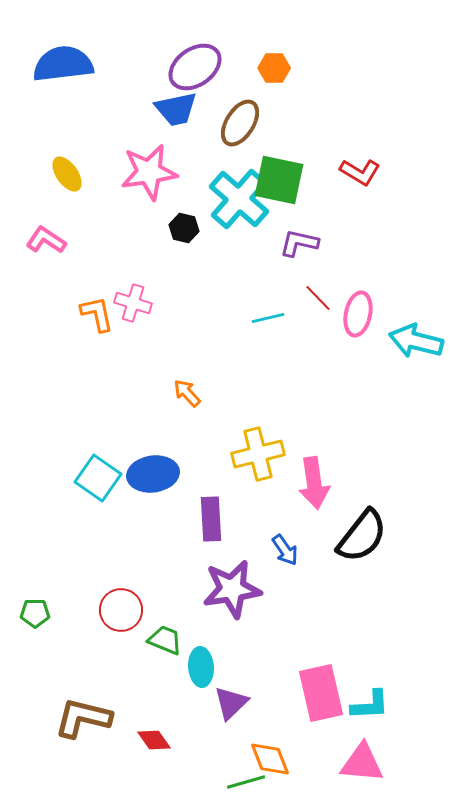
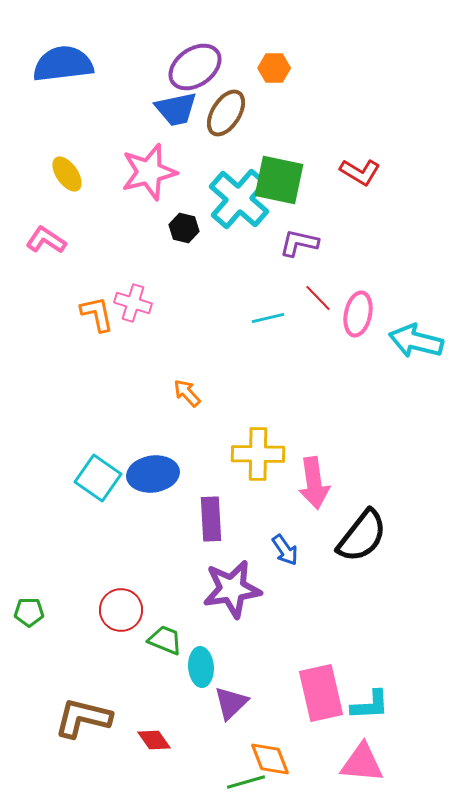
brown ellipse: moved 14 px left, 10 px up
pink star: rotated 6 degrees counterclockwise
yellow cross: rotated 15 degrees clockwise
green pentagon: moved 6 px left, 1 px up
